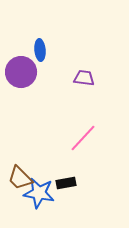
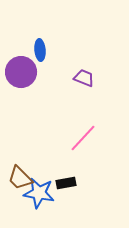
purple trapezoid: rotated 15 degrees clockwise
